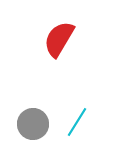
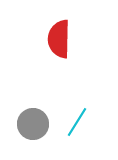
red semicircle: rotated 30 degrees counterclockwise
